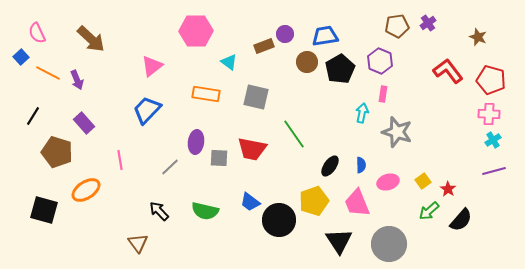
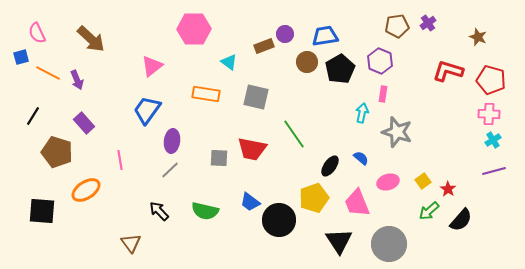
pink hexagon at (196, 31): moved 2 px left, 2 px up
blue square at (21, 57): rotated 28 degrees clockwise
red L-shape at (448, 71): rotated 36 degrees counterclockwise
blue trapezoid at (147, 110): rotated 8 degrees counterclockwise
purple ellipse at (196, 142): moved 24 px left, 1 px up
blue semicircle at (361, 165): moved 7 px up; rotated 49 degrees counterclockwise
gray line at (170, 167): moved 3 px down
yellow pentagon at (314, 201): moved 3 px up
black square at (44, 210): moved 2 px left, 1 px down; rotated 12 degrees counterclockwise
brown triangle at (138, 243): moved 7 px left
